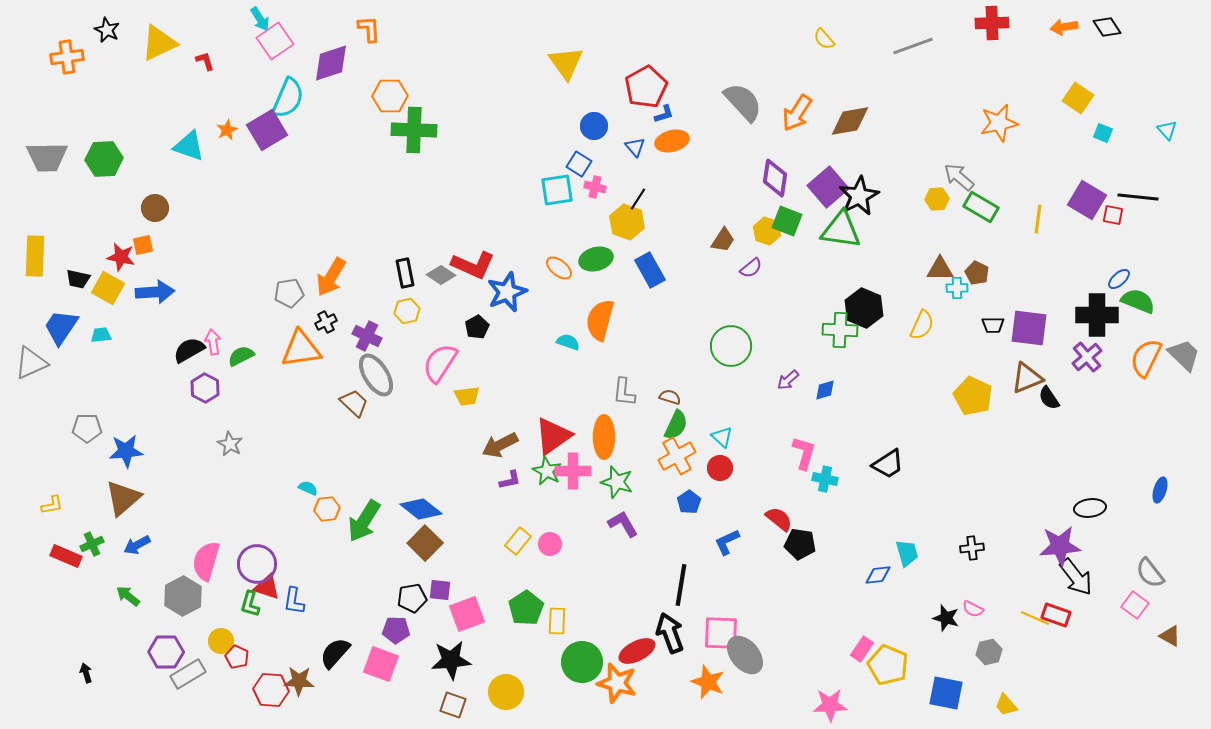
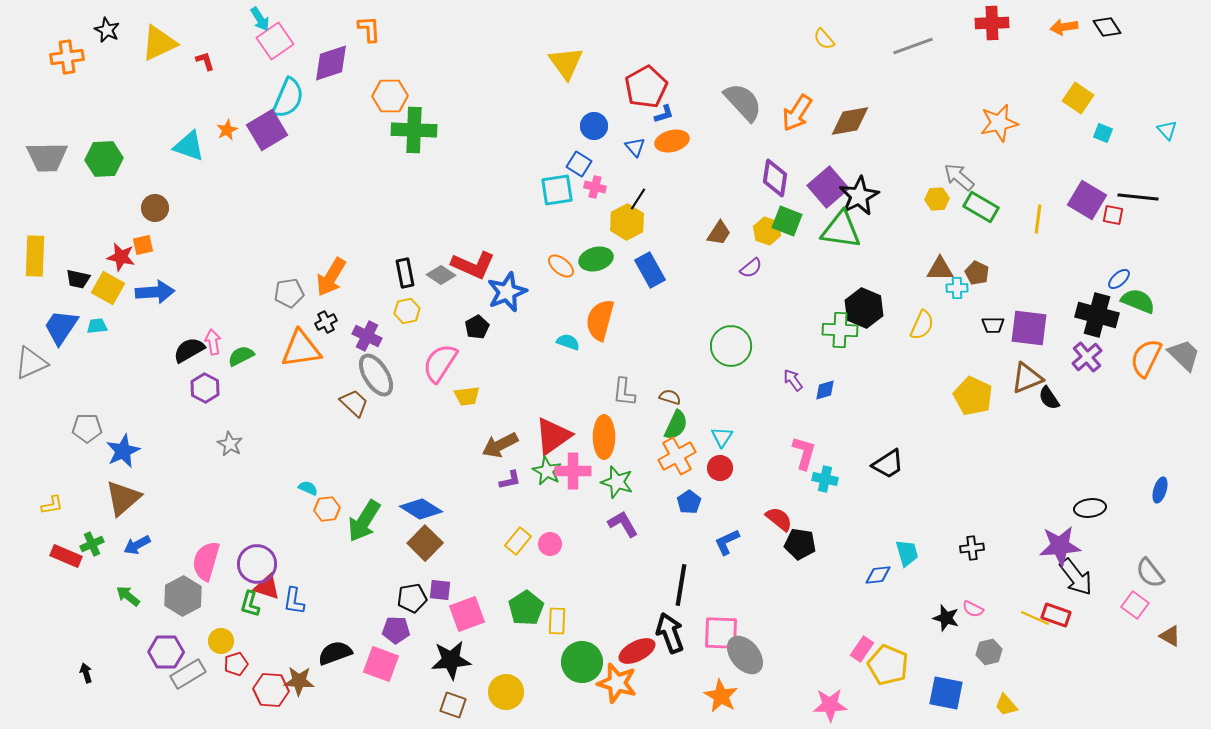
yellow hexagon at (627, 222): rotated 12 degrees clockwise
brown trapezoid at (723, 240): moved 4 px left, 7 px up
orange ellipse at (559, 268): moved 2 px right, 2 px up
black cross at (1097, 315): rotated 15 degrees clockwise
cyan trapezoid at (101, 335): moved 4 px left, 9 px up
purple arrow at (788, 380): moved 5 px right; rotated 95 degrees clockwise
cyan triangle at (722, 437): rotated 20 degrees clockwise
blue star at (126, 451): moved 3 px left; rotated 20 degrees counterclockwise
blue diamond at (421, 509): rotated 6 degrees counterclockwise
black semicircle at (335, 653): rotated 28 degrees clockwise
red pentagon at (237, 657): moved 1 px left, 7 px down; rotated 30 degrees clockwise
orange star at (708, 682): moved 13 px right, 14 px down; rotated 8 degrees clockwise
